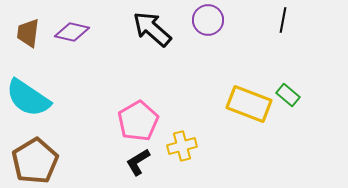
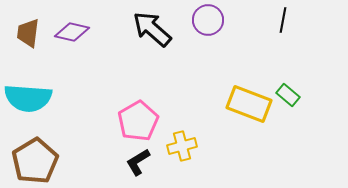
cyan semicircle: rotated 30 degrees counterclockwise
